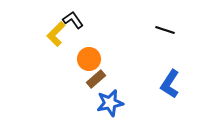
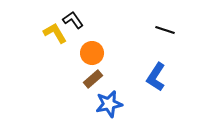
yellow L-shape: moved 1 px left, 1 px up; rotated 105 degrees clockwise
orange circle: moved 3 px right, 6 px up
brown rectangle: moved 3 px left
blue L-shape: moved 14 px left, 7 px up
blue star: moved 1 px left, 1 px down
